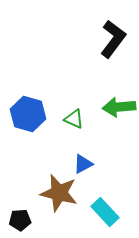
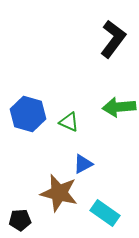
green triangle: moved 5 px left, 3 px down
cyan rectangle: moved 1 px down; rotated 12 degrees counterclockwise
